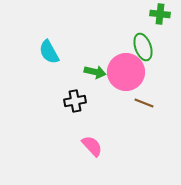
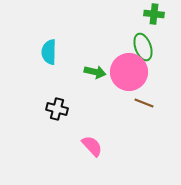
green cross: moved 6 px left
cyan semicircle: rotated 30 degrees clockwise
pink circle: moved 3 px right
black cross: moved 18 px left, 8 px down; rotated 25 degrees clockwise
